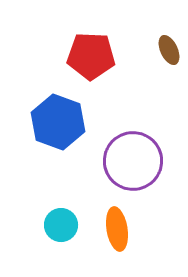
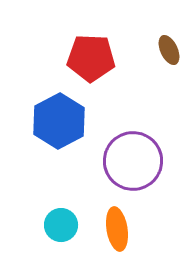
red pentagon: moved 2 px down
blue hexagon: moved 1 px right, 1 px up; rotated 12 degrees clockwise
